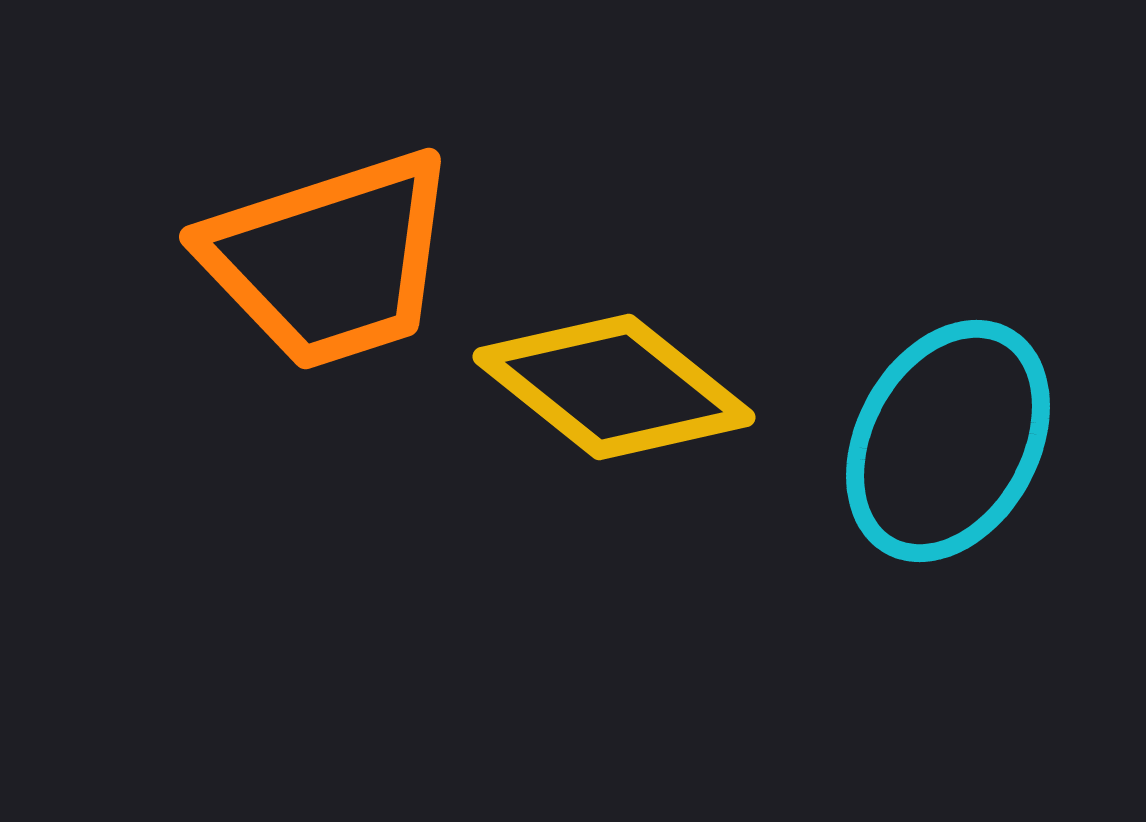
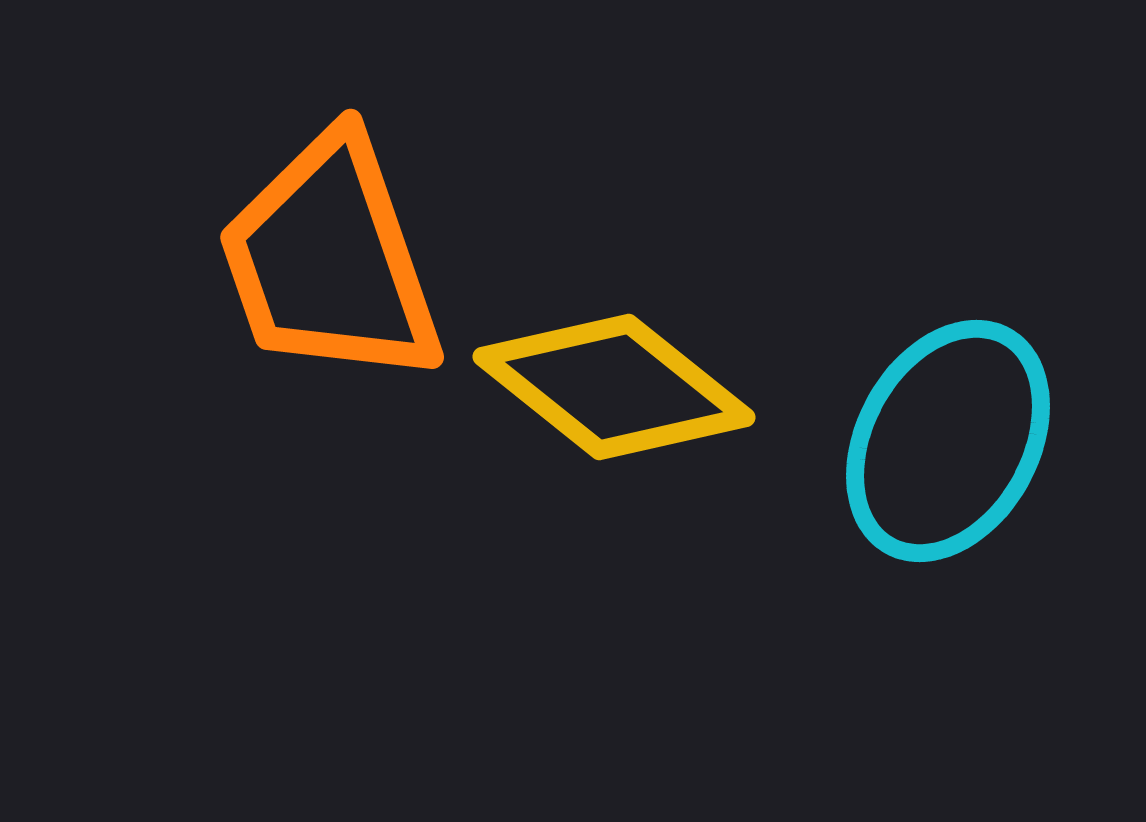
orange trapezoid: rotated 89 degrees clockwise
